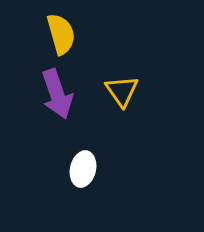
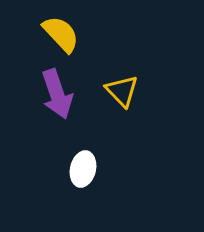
yellow semicircle: rotated 27 degrees counterclockwise
yellow triangle: rotated 9 degrees counterclockwise
